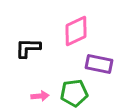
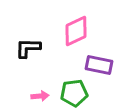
purple rectangle: moved 1 px down
